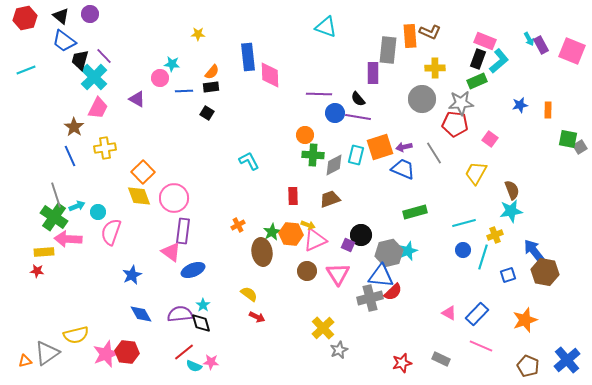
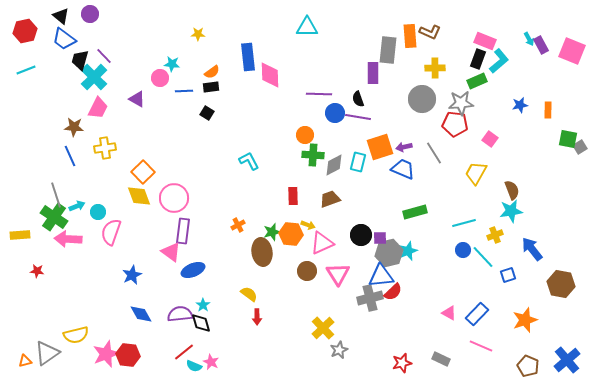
red hexagon at (25, 18): moved 13 px down
cyan triangle at (326, 27): moved 19 px left; rotated 20 degrees counterclockwise
blue trapezoid at (64, 41): moved 2 px up
orange semicircle at (212, 72): rotated 14 degrees clockwise
black semicircle at (358, 99): rotated 21 degrees clockwise
brown star at (74, 127): rotated 30 degrees counterclockwise
cyan rectangle at (356, 155): moved 2 px right, 7 px down
green star at (272, 232): rotated 12 degrees clockwise
pink triangle at (315, 240): moved 7 px right, 3 px down
purple square at (348, 245): moved 32 px right, 7 px up; rotated 24 degrees counterclockwise
blue arrow at (534, 251): moved 2 px left, 2 px up
yellow rectangle at (44, 252): moved 24 px left, 17 px up
cyan line at (483, 257): rotated 60 degrees counterclockwise
brown hexagon at (545, 272): moved 16 px right, 12 px down
blue triangle at (381, 276): rotated 12 degrees counterclockwise
red arrow at (257, 317): rotated 63 degrees clockwise
red hexagon at (127, 352): moved 1 px right, 3 px down
pink star at (211, 362): rotated 21 degrees clockwise
